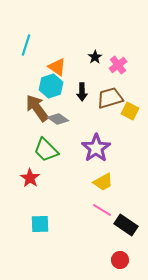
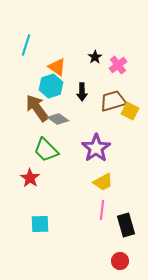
brown trapezoid: moved 3 px right, 3 px down
pink line: rotated 66 degrees clockwise
black rectangle: rotated 40 degrees clockwise
red circle: moved 1 px down
